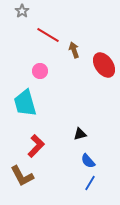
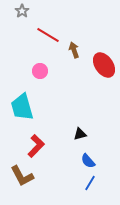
cyan trapezoid: moved 3 px left, 4 px down
